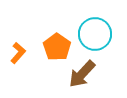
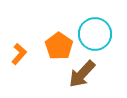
orange pentagon: moved 2 px right, 1 px up
orange L-shape: moved 1 px right, 1 px down
